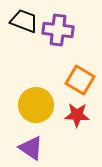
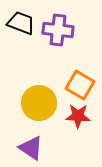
black trapezoid: moved 3 px left, 2 px down
orange square: moved 5 px down
yellow circle: moved 3 px right, 2 px up
red star: moved 1 px right, 1 px down
